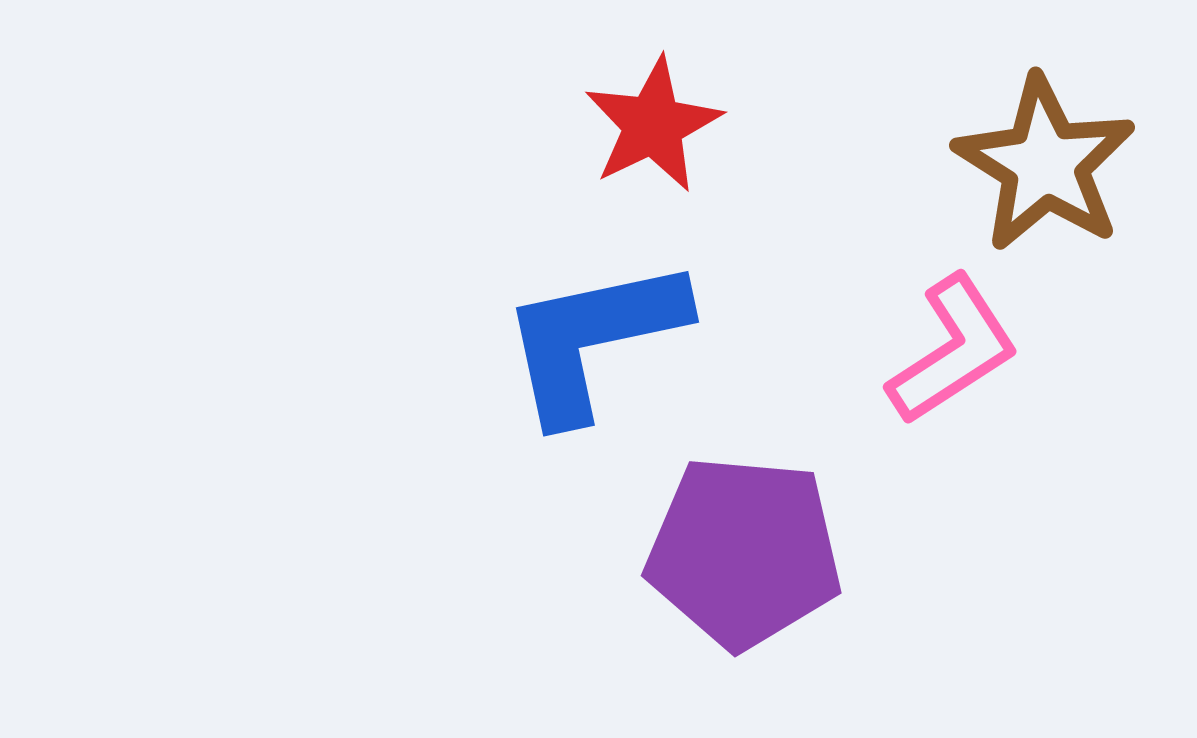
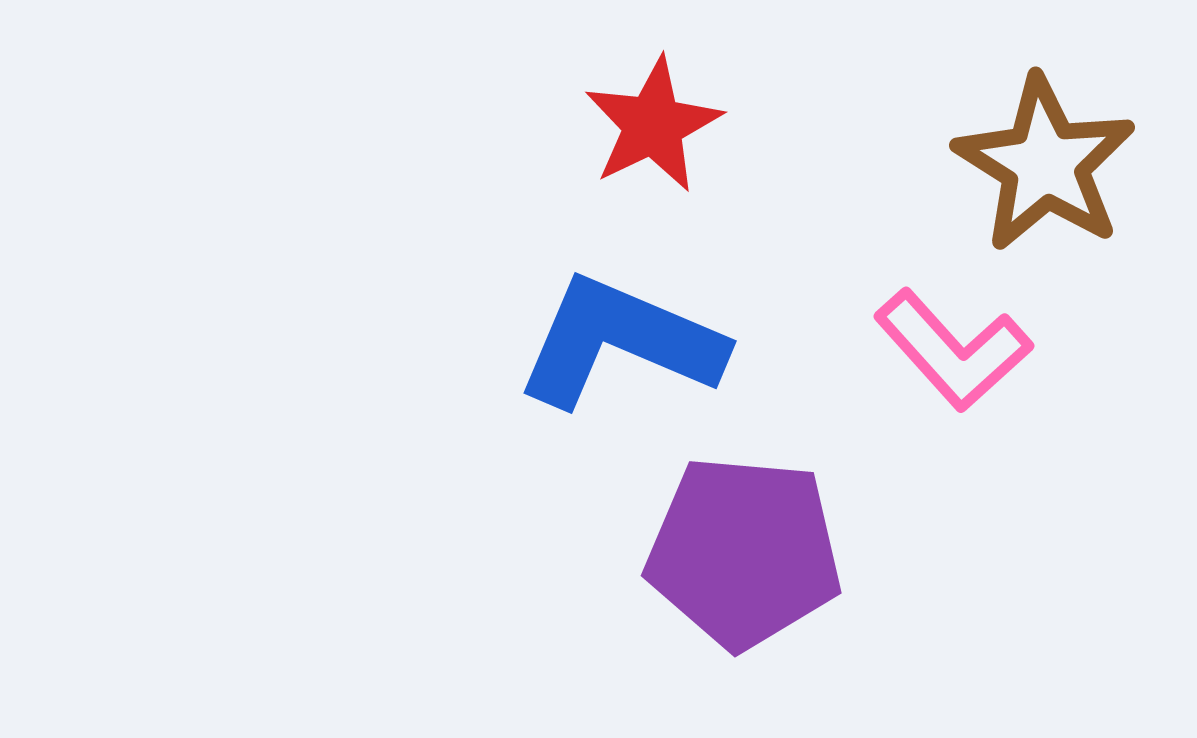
blue L-shape: moved 27 px right, 3 px down; rotated 35 degrees clockwise
pink L-shape: rotated 81 degrees clockwise
